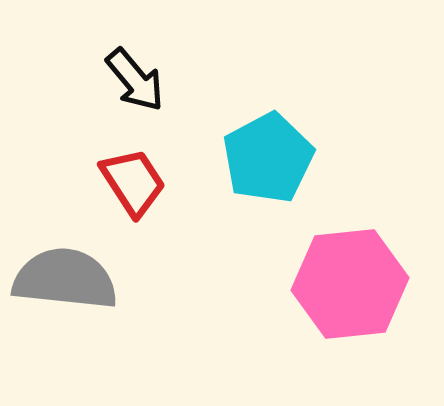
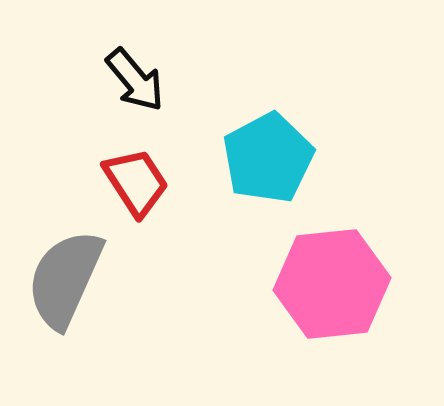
red trapezoid: moved 3 px right
gray semicircle: rotated 72 degrees counterclockwise
pink hexagon: moved 18 px left
